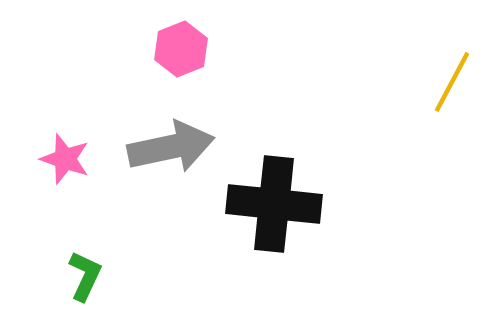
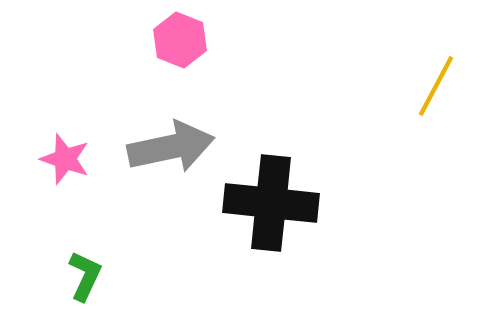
pink hexagon: moved 1 px left, 9 px up; rotated 16 degrees counterclockwise
yellow line: moved 16 px left, 4 px down
black cross: moved 3 px left, 1 px up
